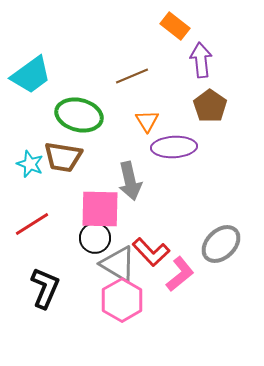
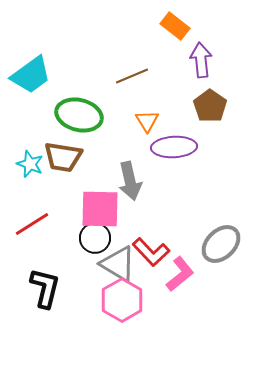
black L-shape: rotated 9 degrees counterclockwise
